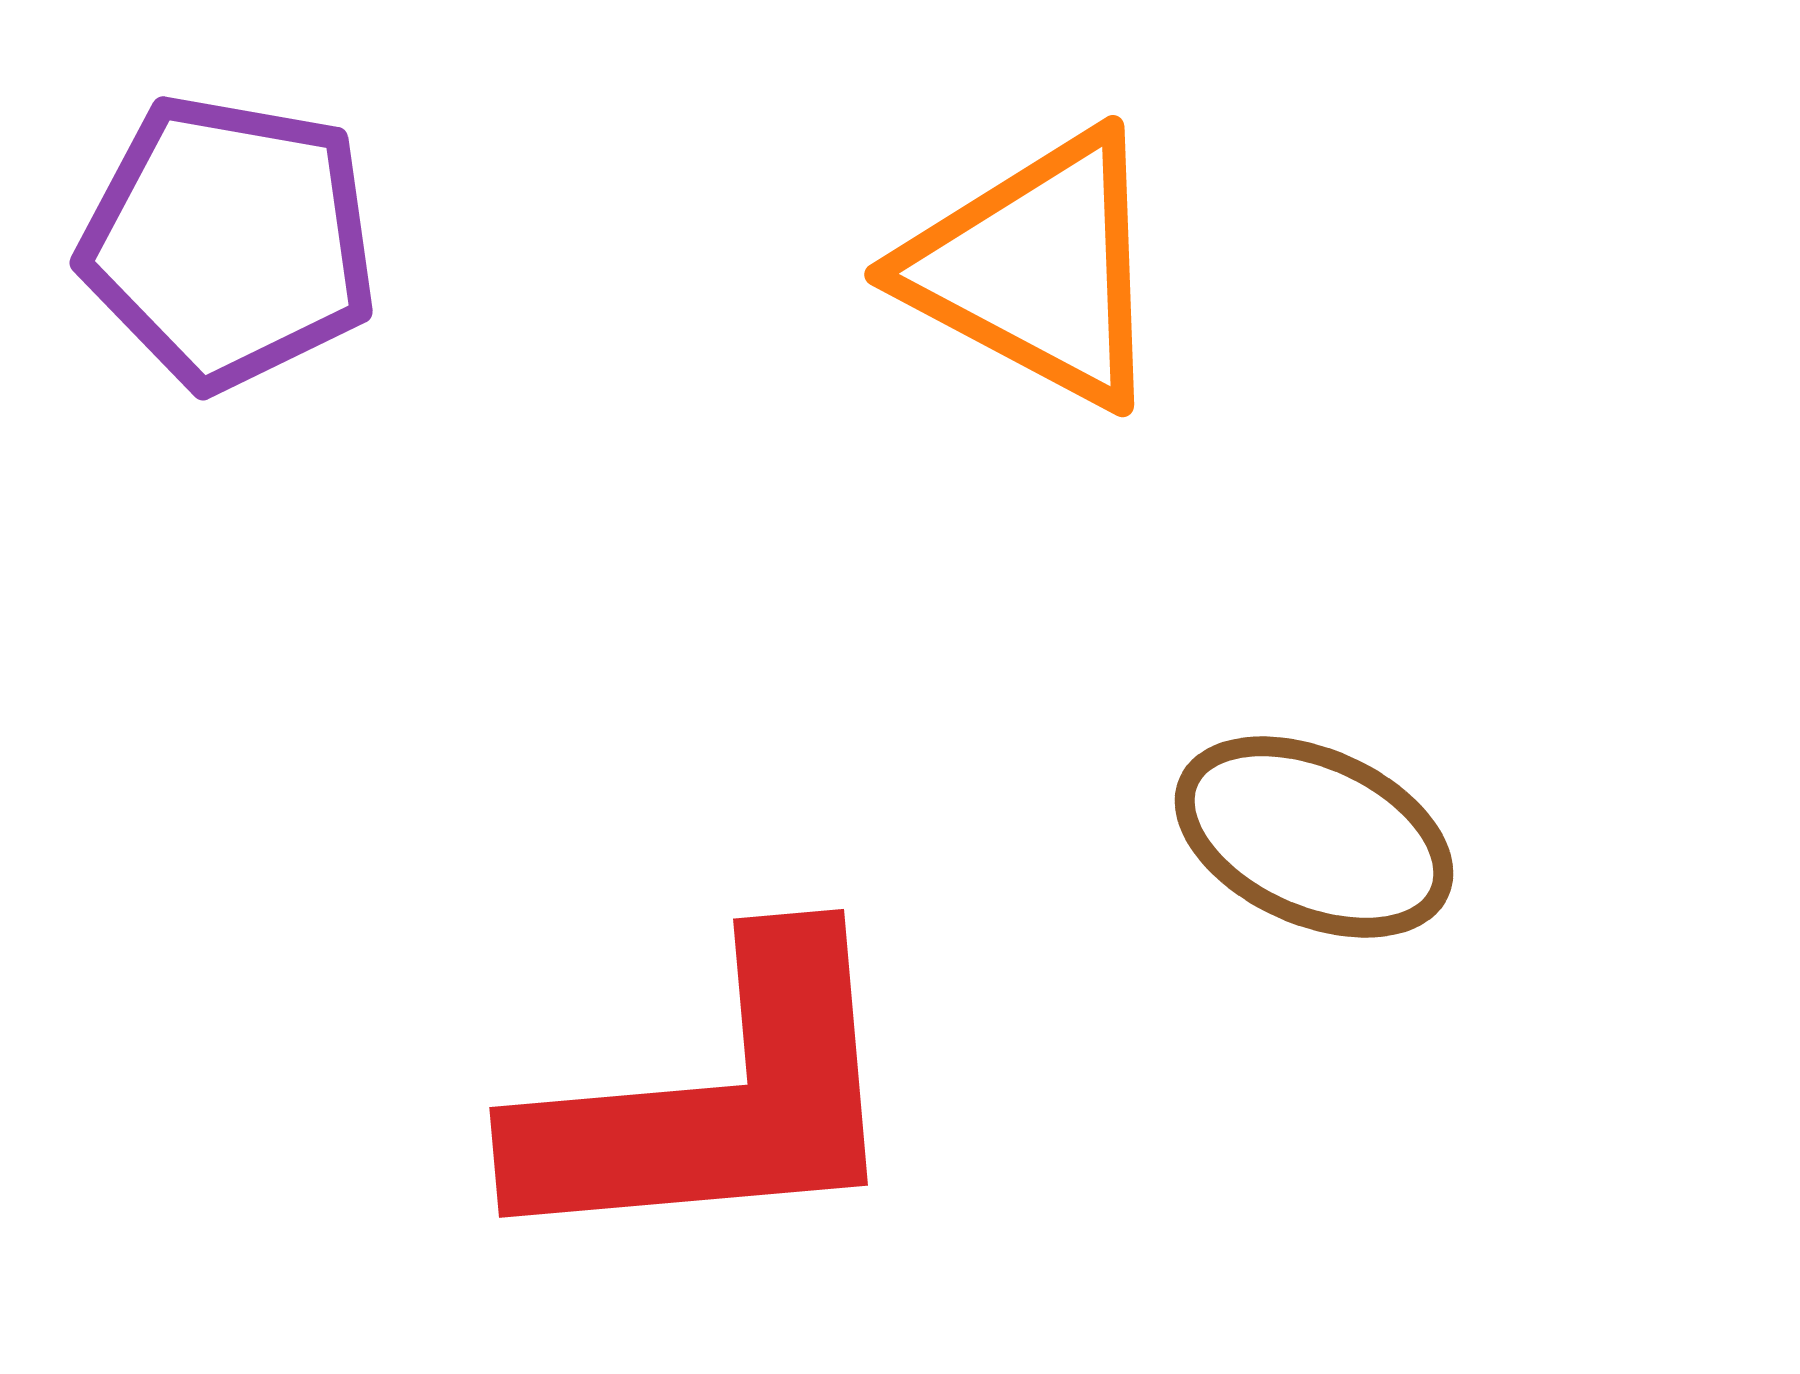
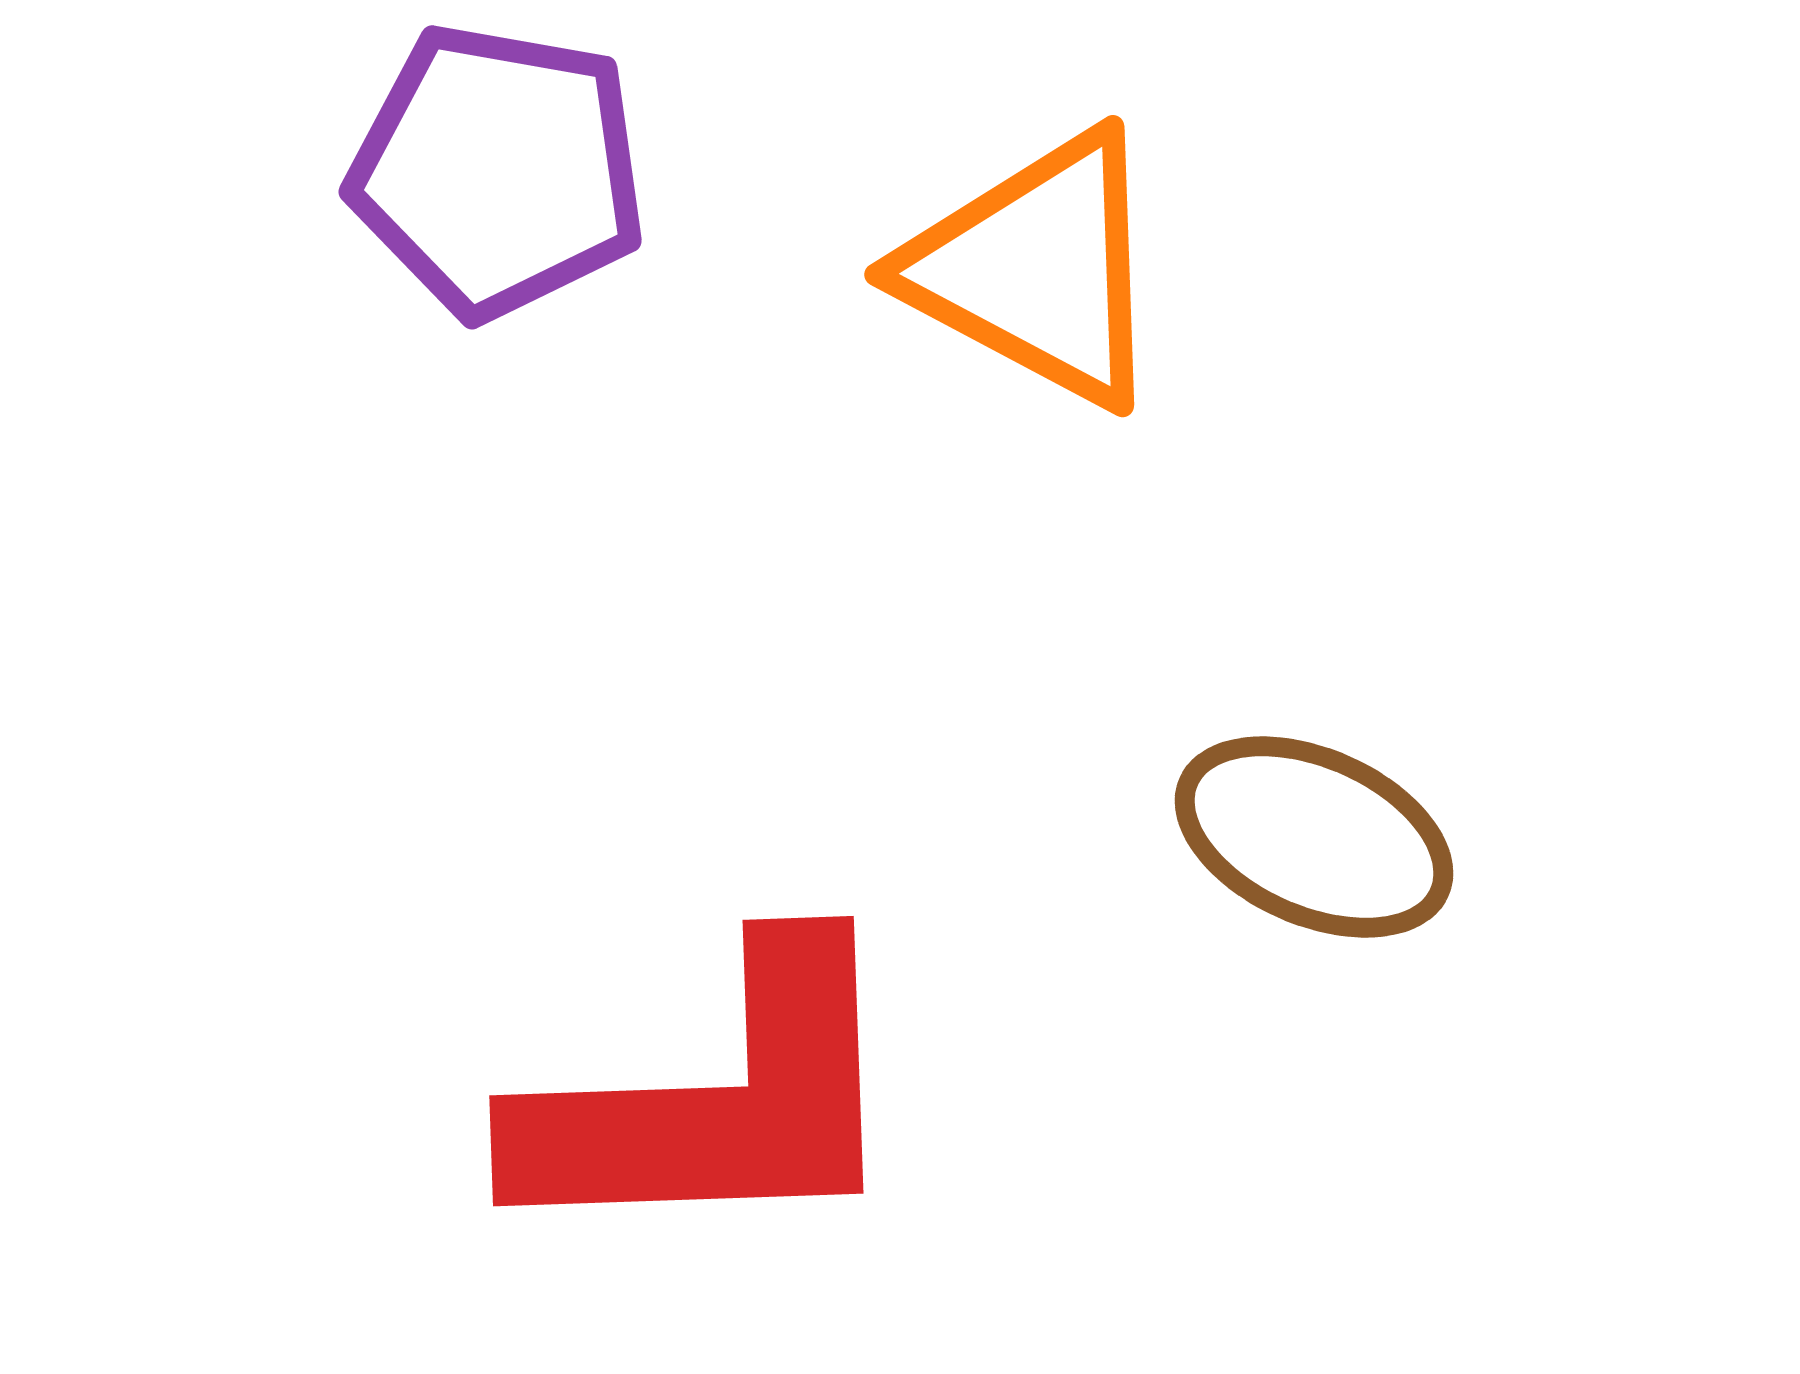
purple pentagon: moved 269 px right, 71 px up
red L-shape: rotated 3 degrees clockwise
